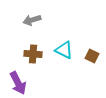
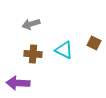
gray arrow: moved 1 px left, 4 px down
brown square: moved 2 px right, 13 px up
purple arrow: rotated 120 degrees clockwise
